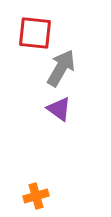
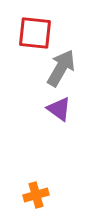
orange cross: moved 1 px up
